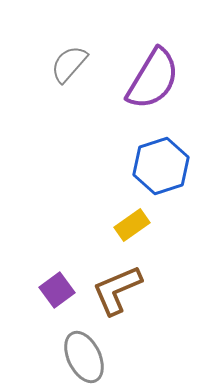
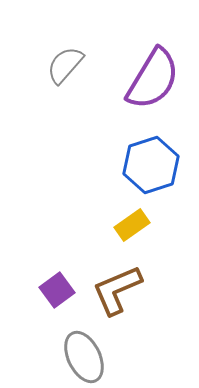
gray semicircle: moved 4 px left, 1 px down
blue hexagon: moved 10 px left, 1 px up
